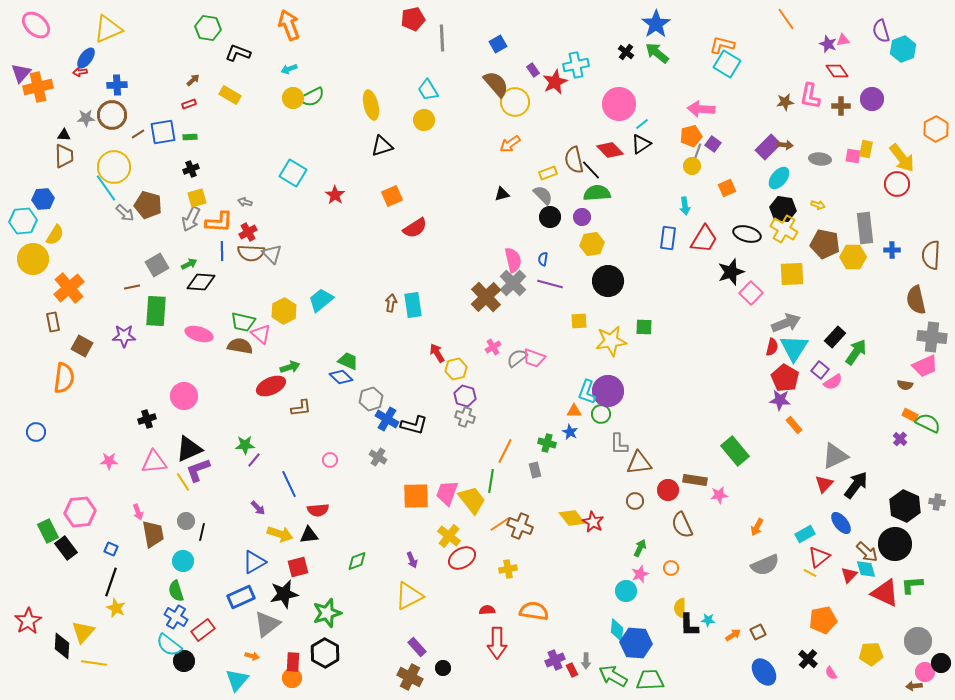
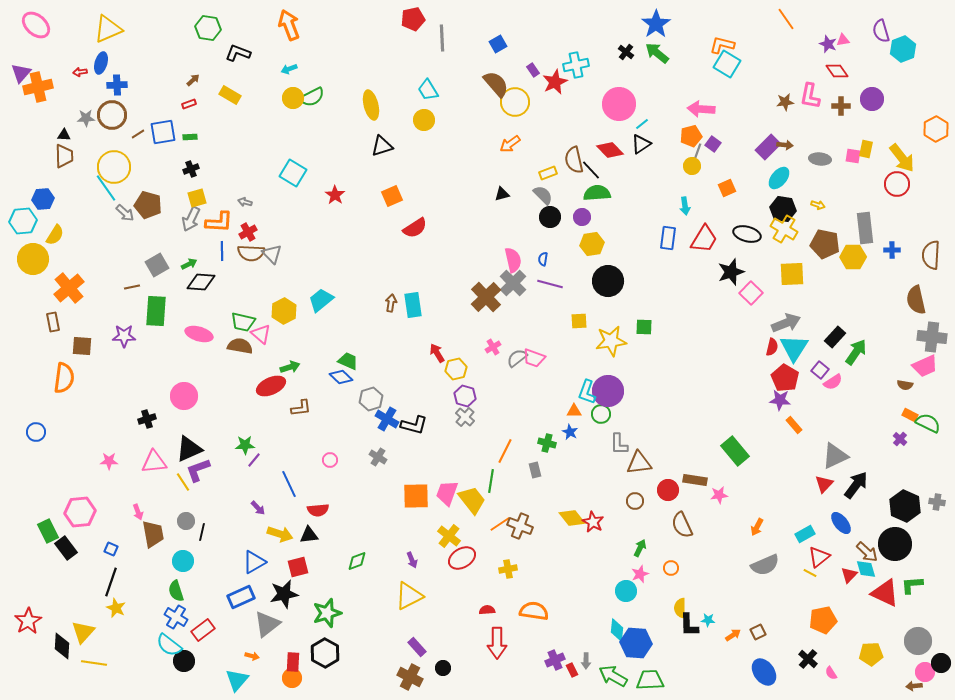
blue ellipse at (86, 58): moved 15 px right, 5 px down; rotated 20 degrees counterclockwise
brown square at (82, 346): rotated 25 degrees counterclockwise
gray cross at (465, 417): rotated 24 degrees clockwise
